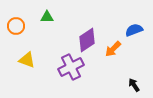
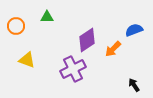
purple cross: moved 2 px right, 2 px down
